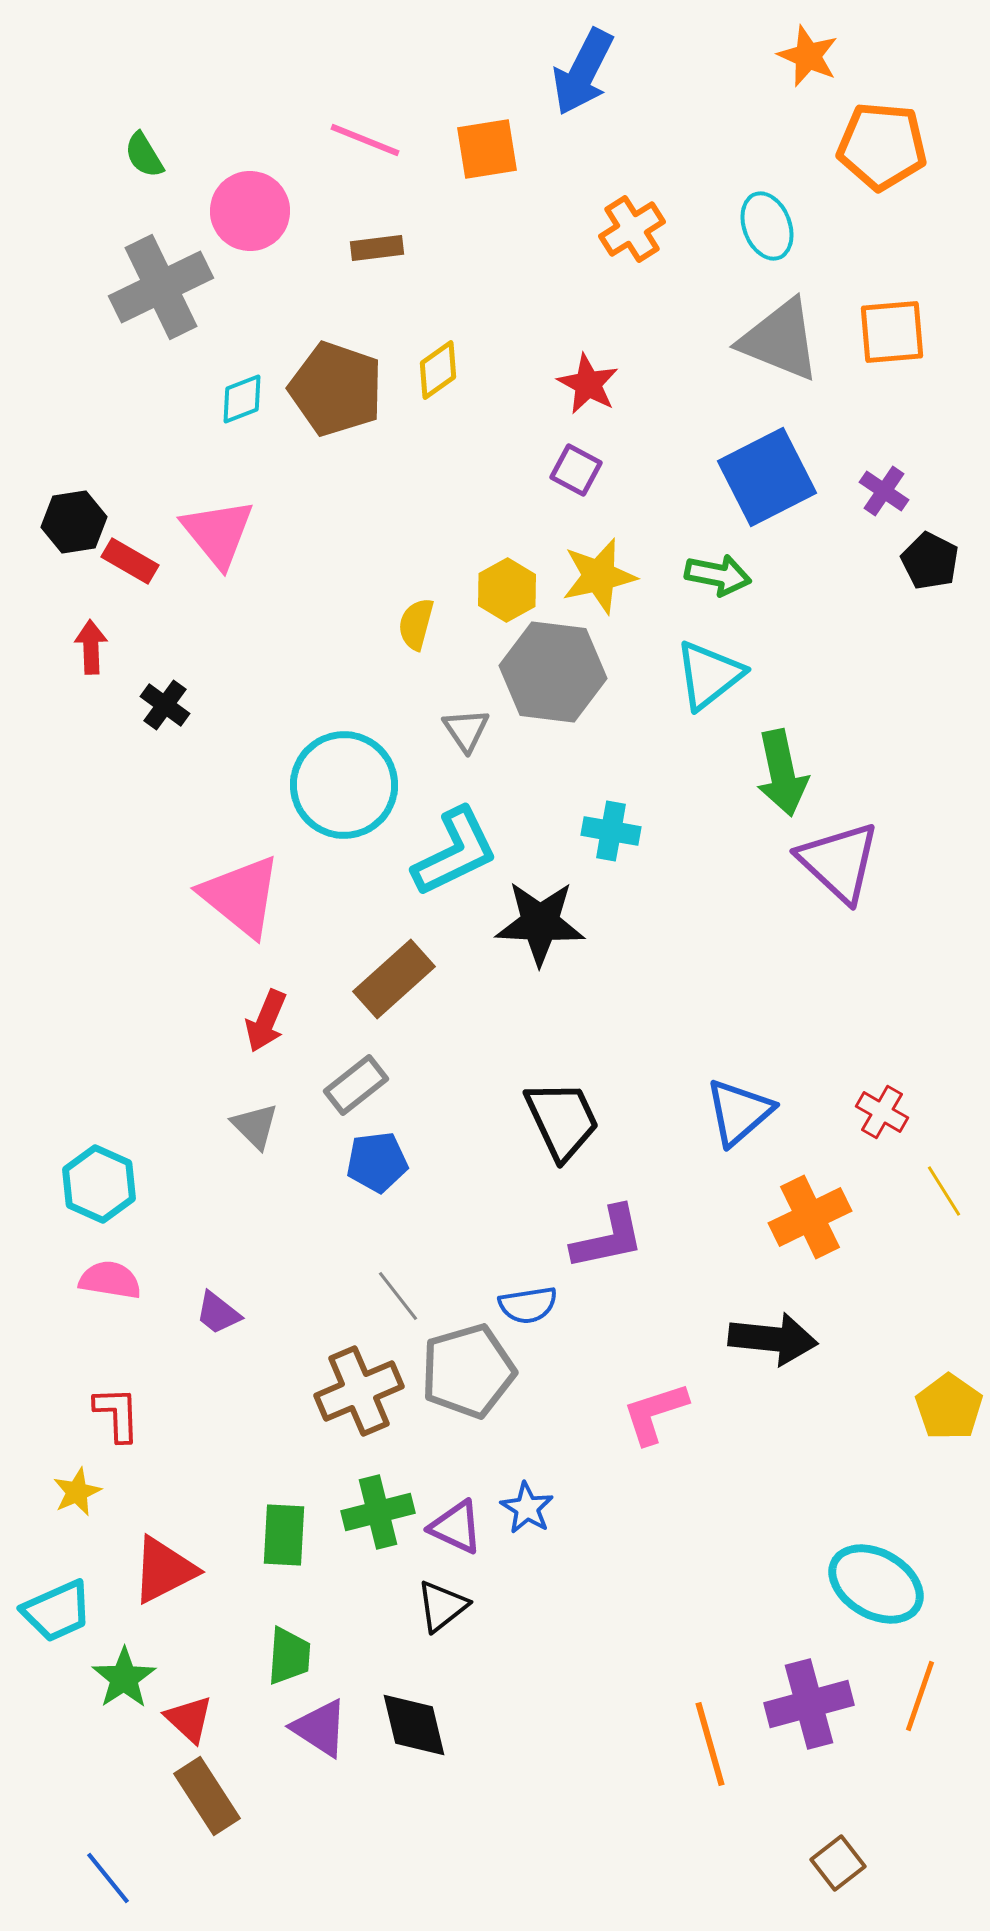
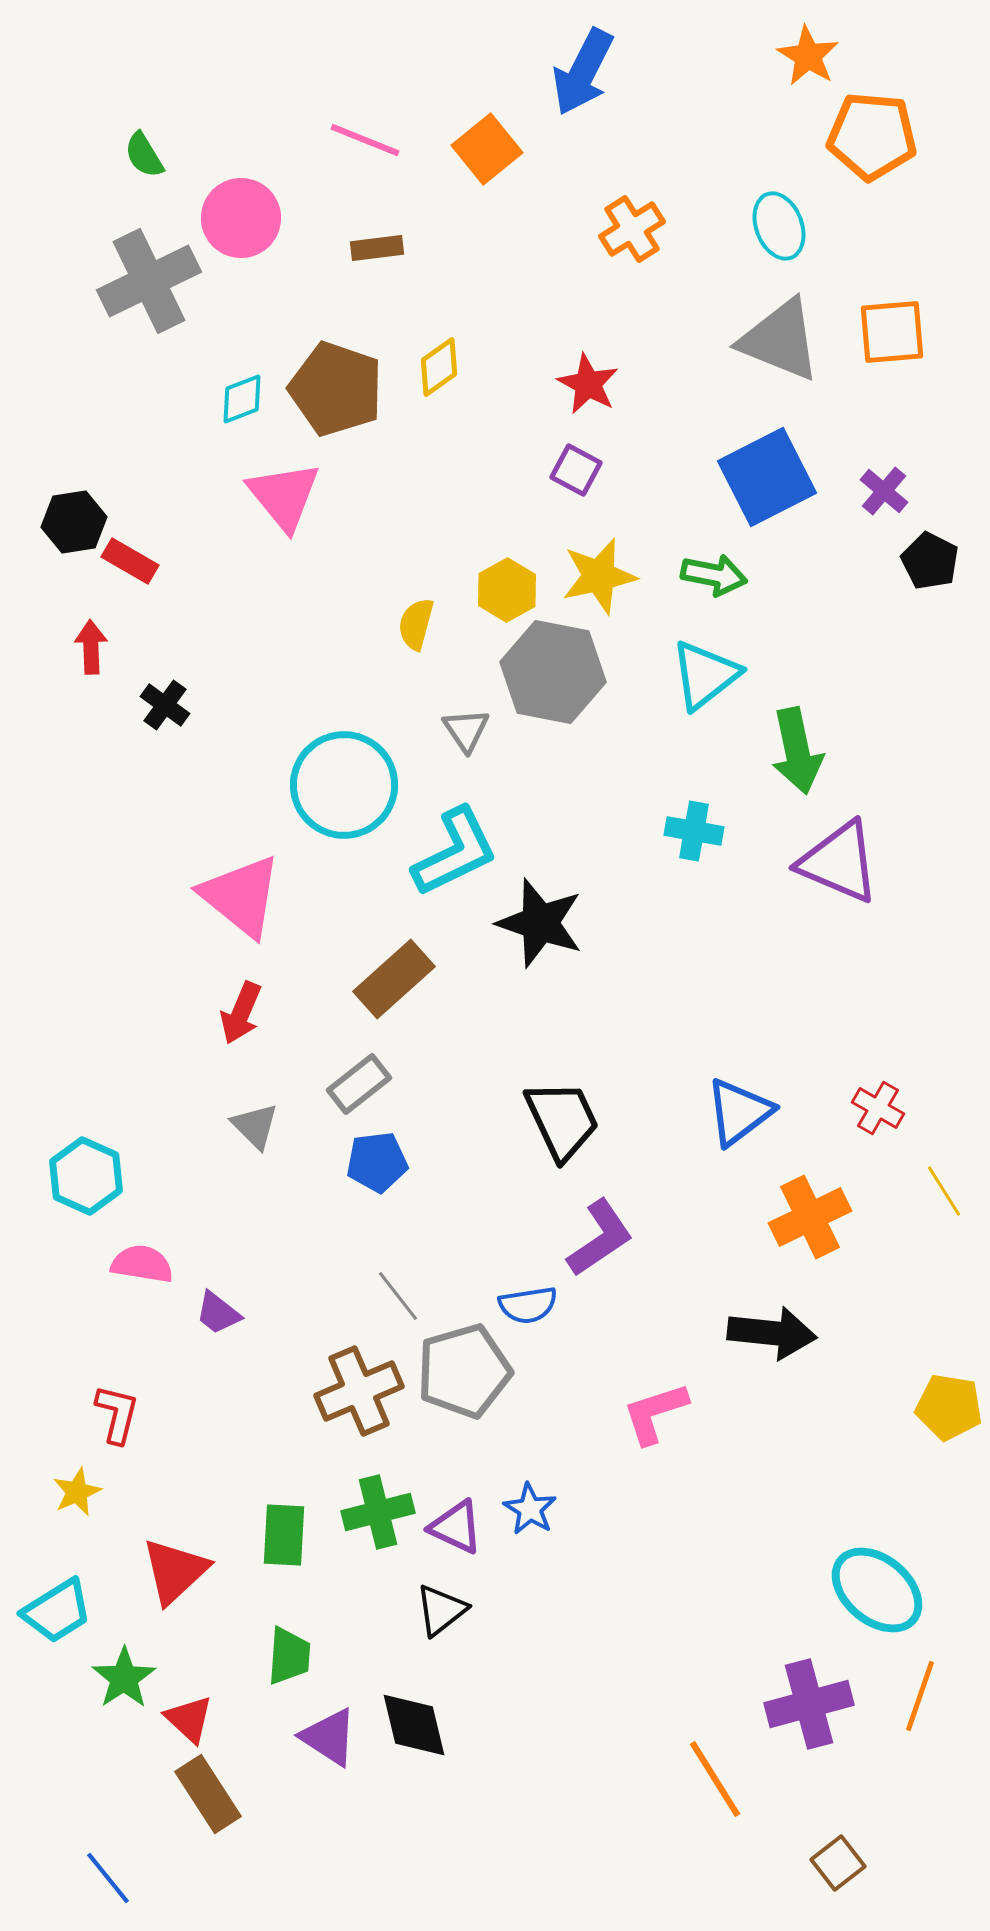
orange star at (808, 56): rotated 8 degrees clockwise
orange pentagon at (882, 146): moved 10 px left, 10 px up
orange square at (487, 149): rotated 30 degrees counterclockwise
pink circle at (250, 211): moved 9 px left, 7 px down
cyan ellipse at (767, 226): moved 12 px right
gray cross at (161, 287): moved 12 px left, 6 px up
yellow diamond at (438, 370): moved 1 px right, 3 px up
purple cross at (884, 491): rotated 6 degrees clockwise
pink triangle at (218, 533): moved 66 px right, 37 px up
green arrow at (718, 575): moved 4 px left
gray hexagon at (553, 672): rotated 4 degrees clockwise
cyan triangle at (709, 675): moved 4 px left
green arrow at (782, 773): moved 15 px right, 22 px up
cyan cross at (611, 831): moved 83 px right
purple triangle at (839, 862): rotated 20 degrees counterclockwise
black star at (540, 923): rotated 16 degrees clockwise
red arrow at (266, 1021): moved 25 px left, 8 px up
gray rectangle at (356, 1085): moved 3 px right, 1 px up
blue triangle at (739, 1112): rotated 4 degrees clockwise
red cross at (882, 1112): moved 4 px left, 4 px up
cyan hexagon at (99, 1184): moved 13 px left, 8 px up
purple L-shape at (608, 1238): moved 8 px left; rotated 22 degrees counterclockwise
pink semicircle at (110, 1280): moved 32 px right, 16 px up
black arrow at (773, 1339): moved 1 px left, 6 px up
gray pentagon at (468, 1371): moved 4 px left
yellow pentagon at (949, 1407): rotated 26 degrees counterclockwise
red L-shape at (117, 1414): rotated 16 degrees clockwise
blue star at (527, 1508): moved 3 px right, 1 px down
red triangle at (164, 1570): moved 11 px right, 1 px down; rotated 16 degrees counterclockwise
cyan ellipse at (876, 1584): moved 1 px right, 6 px down; rotated 10 degrees clockwise
black triangle at (442, 1606): moved 1 px left, 4 px down
cyan trapezoid at (57, 1611): rotated 8 degrees counterclockwise
purple triangle at (320, 1728): moved 9 px right, 9 px down
orange line at (710, 1744): moved 5 px right, 35 px down; rotated 16 degrees counterclockwise
brown rectangle at (207, 1796): moved 1 px right, 2 px up
